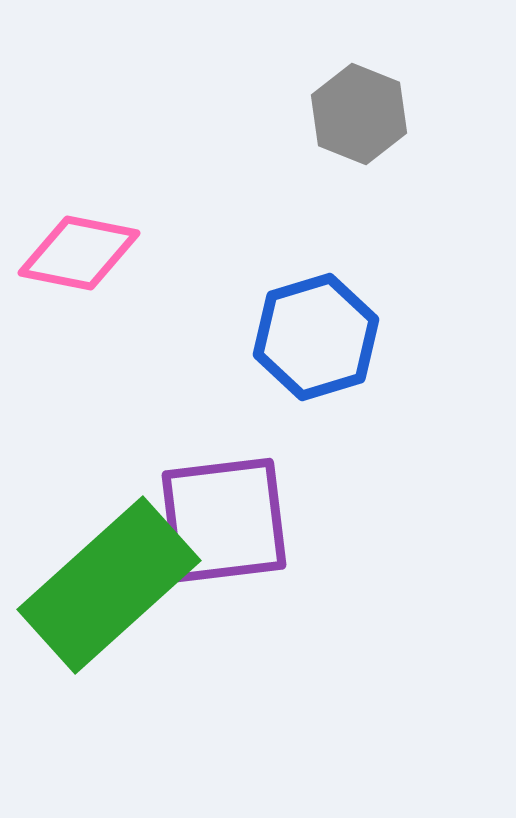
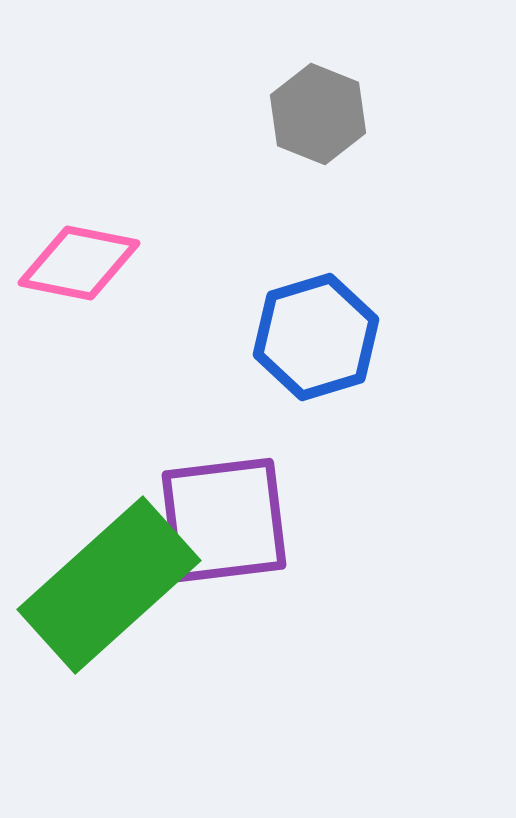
gray hexagon: moved 41 px left
pink diamond: moved 10 px down
